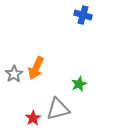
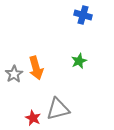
orange arrow: rotated 40 degrees counterclockwise
green star: moved 23 px up
red star: rotated 14 degrees counterclockwise
